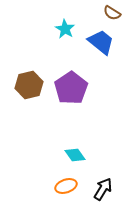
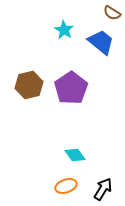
cyan star: moved 1 px left, 1 px down
